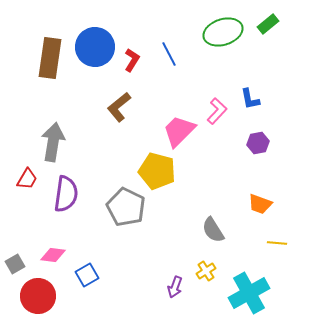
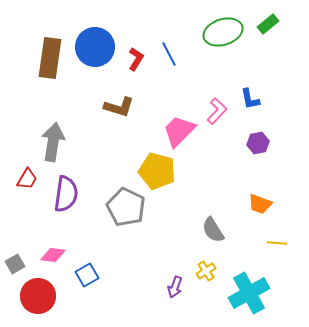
red L-shape: moved 4 px right, 1 px up
brown L-shape: rotated 124 degrees counterclockwise
